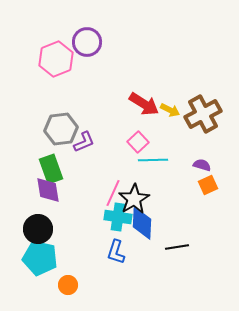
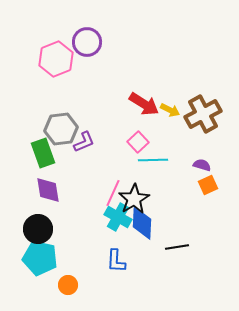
green rectangle: moved 8 px left, 16 px up
cyan cross: rotated 20 degrees clockwise
blue L-shape: moved 9 px down; rotated 15 degrees counterclockwise
